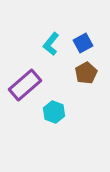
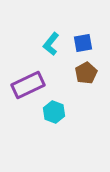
blue square: rotated 18 degrees clockwise
purple rectangle: moved 3 px right; rotated 16 degrees clockwise
